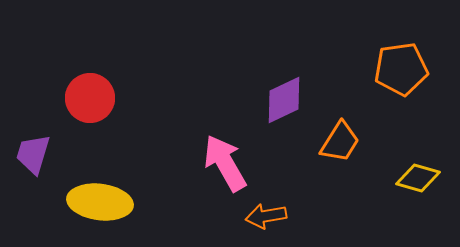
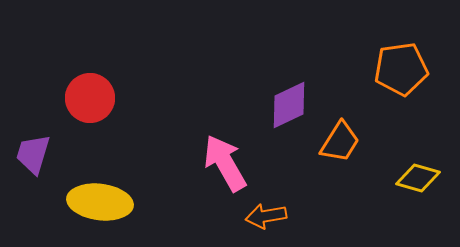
purple diamond: moved 5 px right, 5 px down
